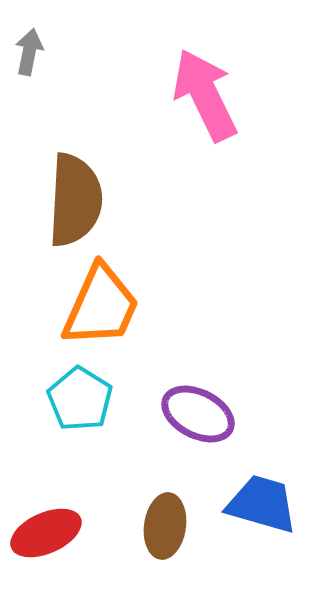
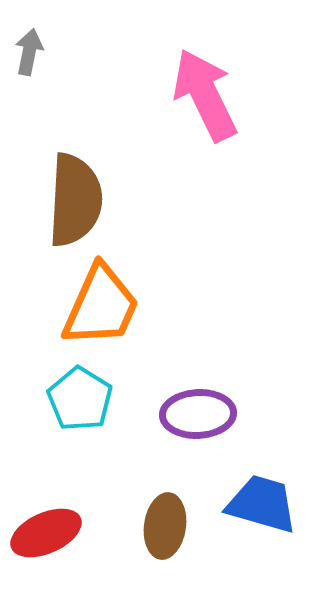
purple ellipse: rotated 30 degrees counterclockwise
